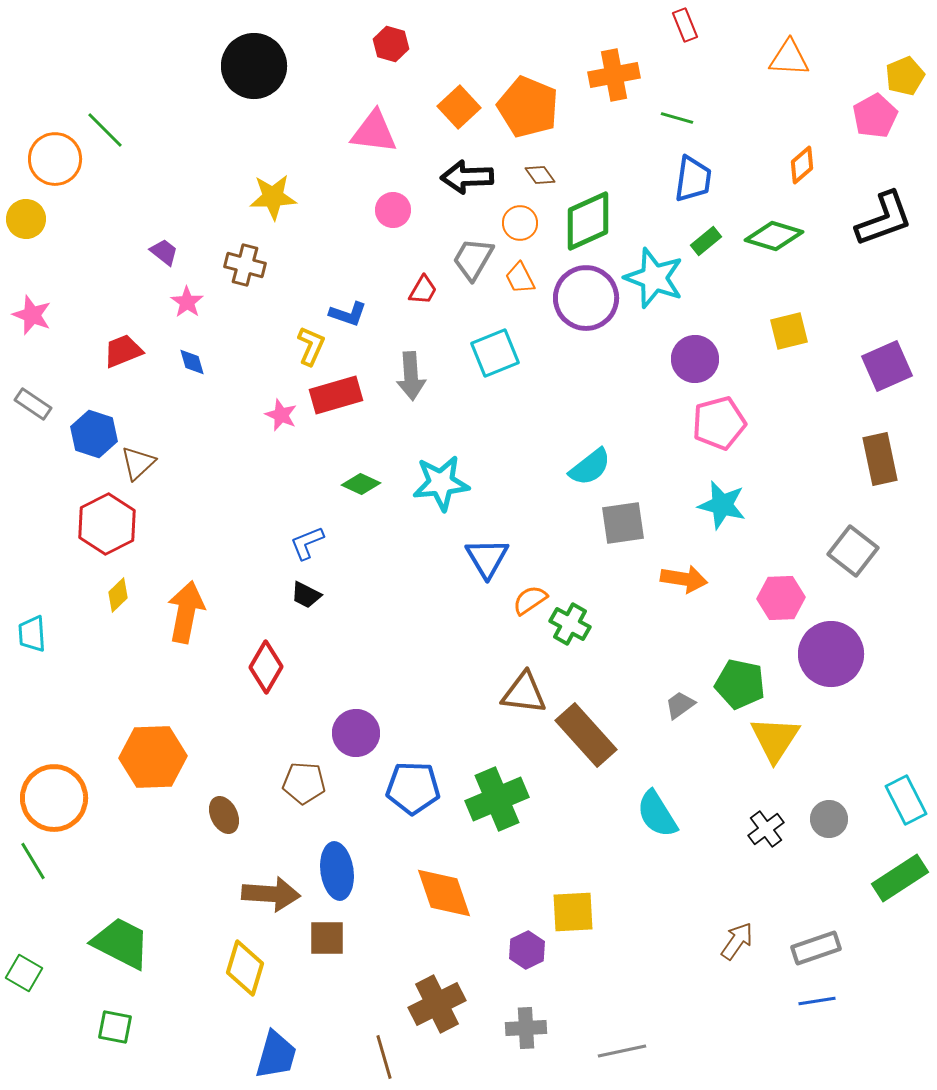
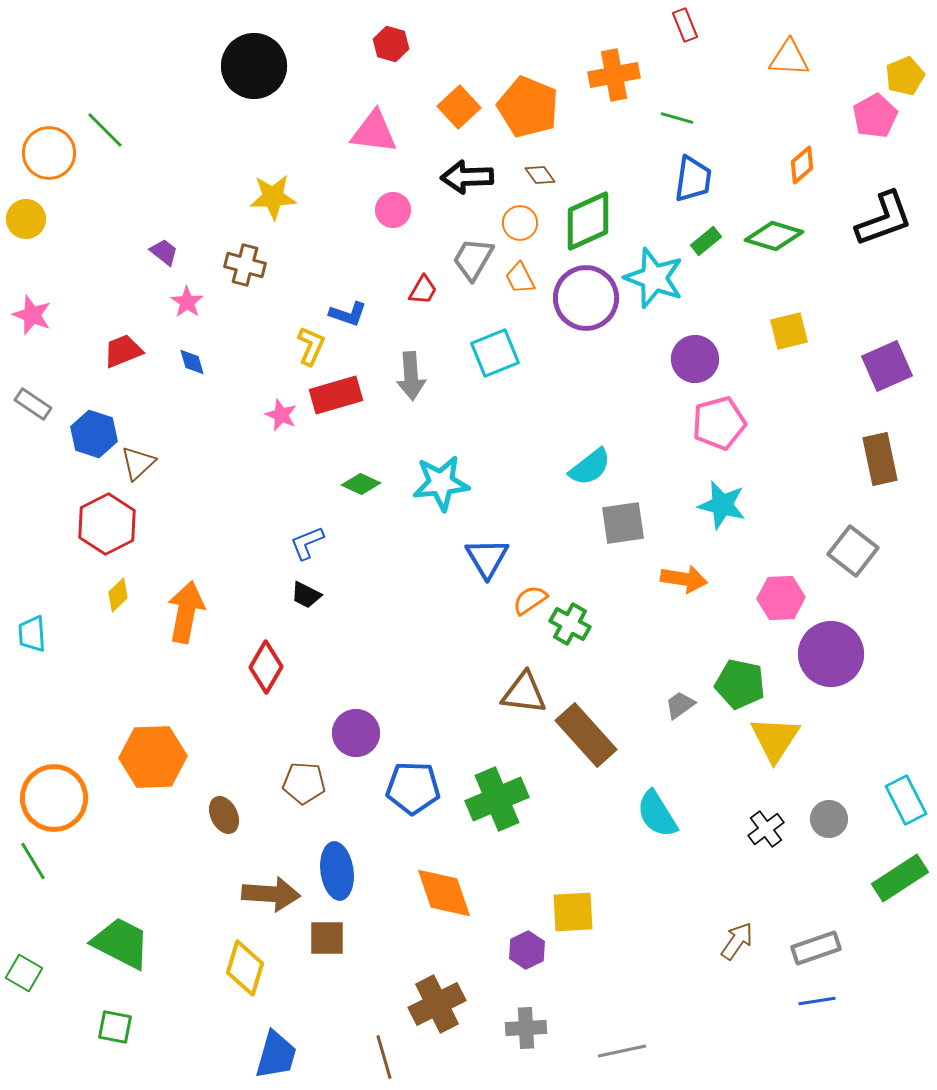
orange circle at (55, 159): moved 6 px left, 6 px up
